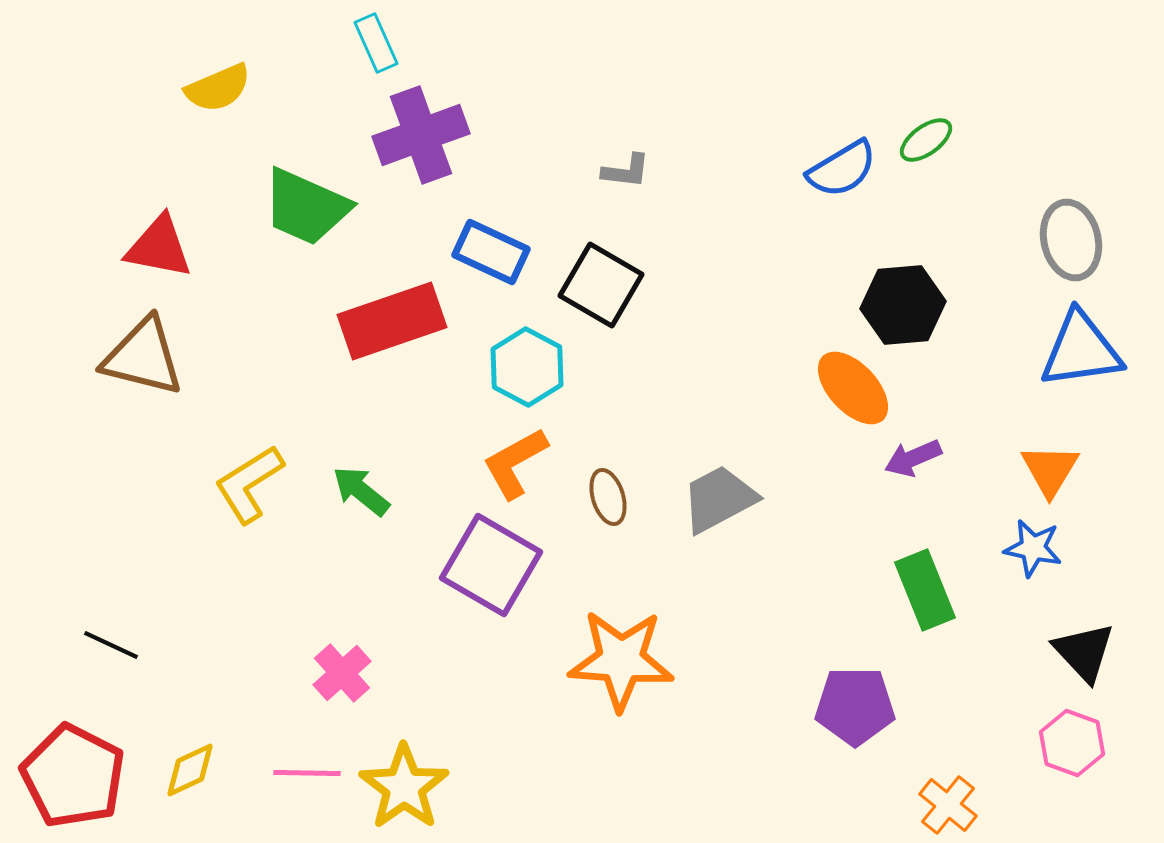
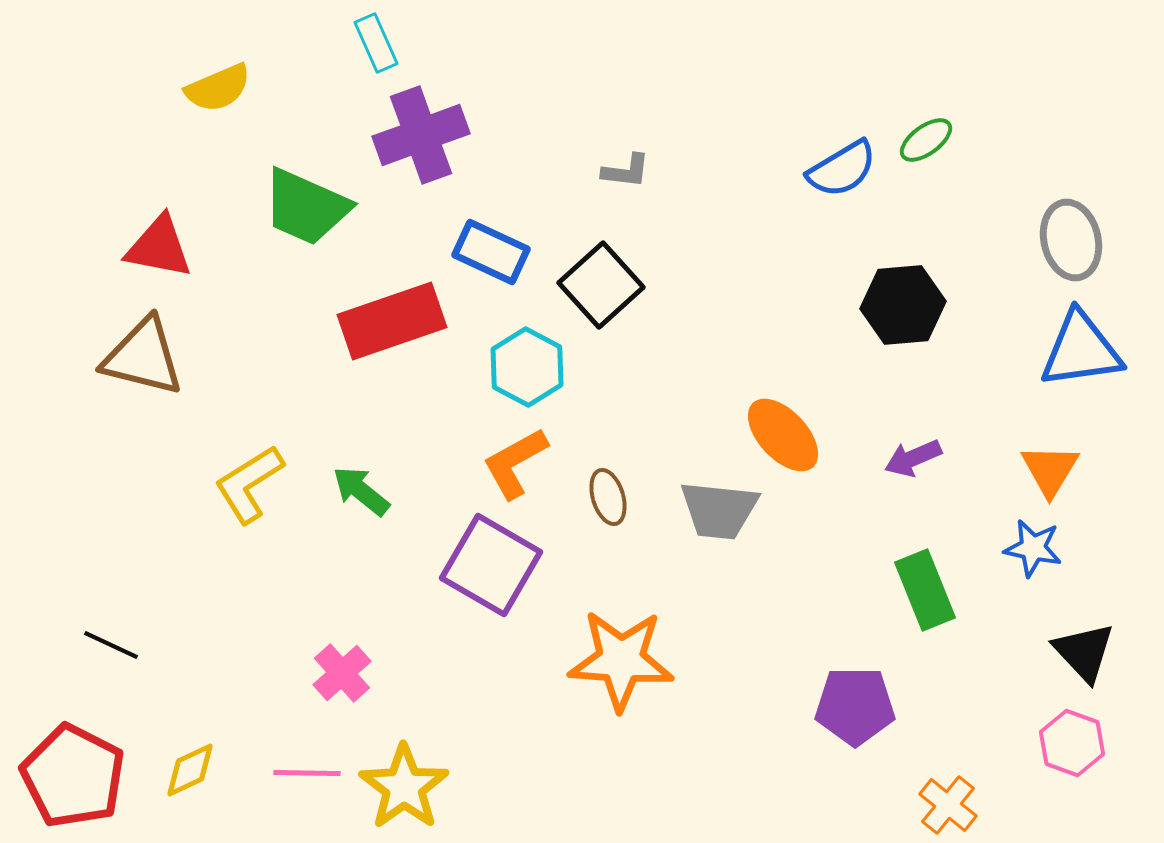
black square: rotated 18 degrees clockwise
orange ellipse: moved 70 px left, 47 px down
gray trapezoid: moved 11 px down; rotated 146 degrees counterclockwise
